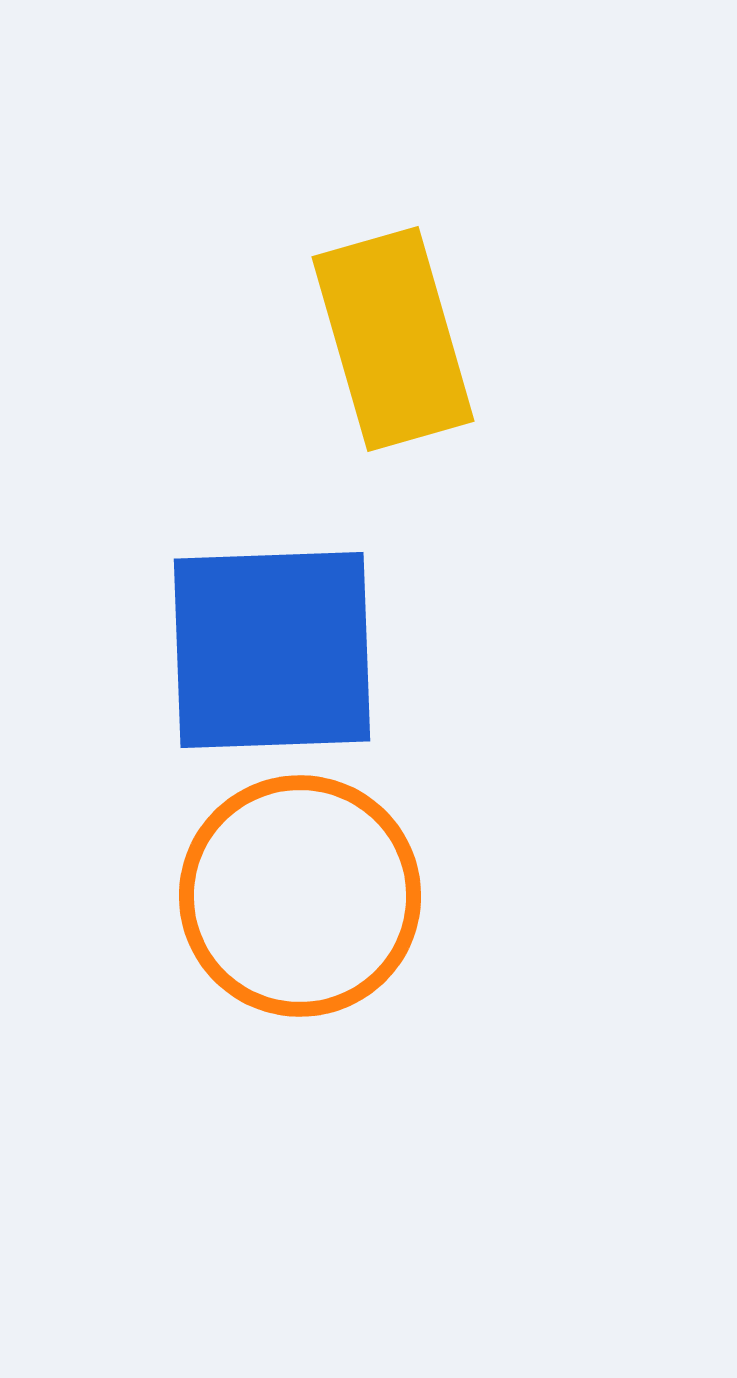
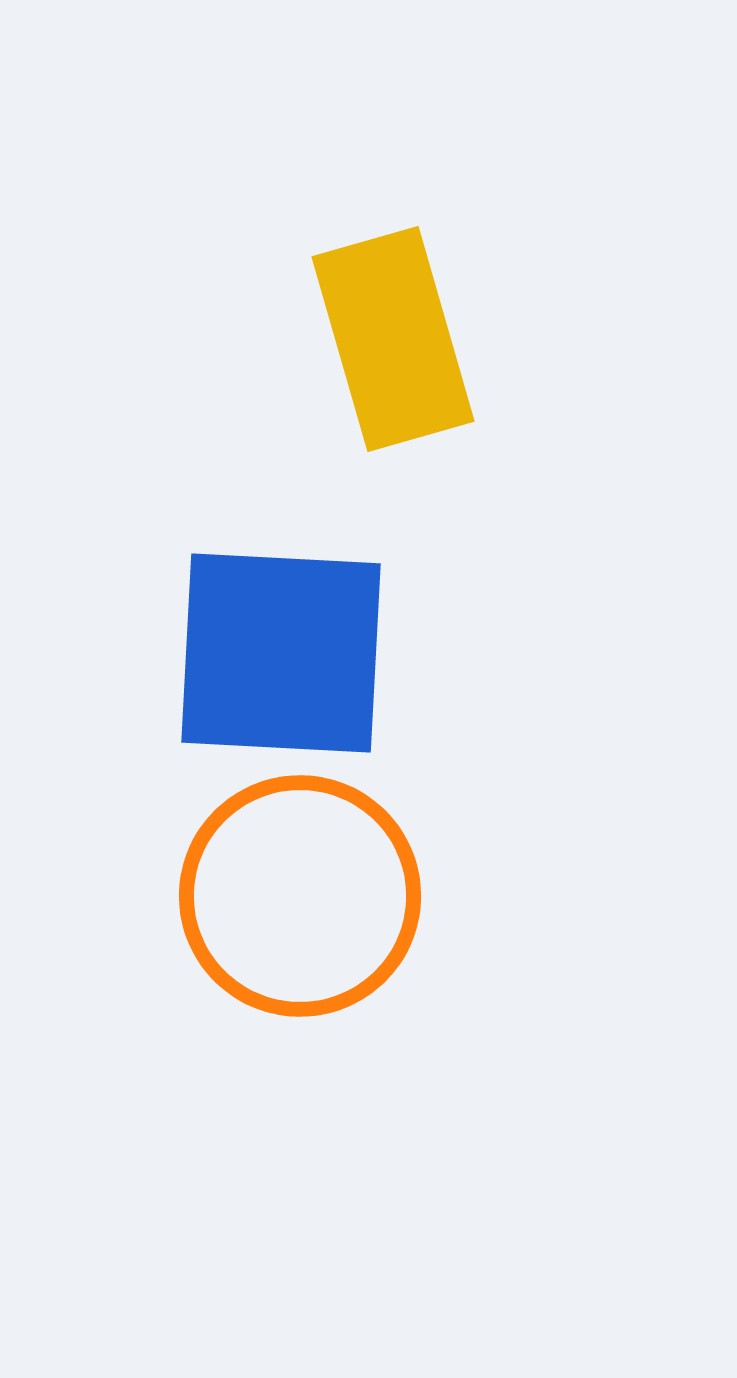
blue square: moved 9 px right, 3 px down; rotated 5 degrees clockwise
